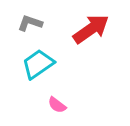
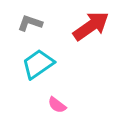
red arrow: moved 3 px up
